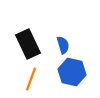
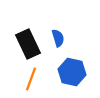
blue semicircle: moved 5 px left, 7 px up
